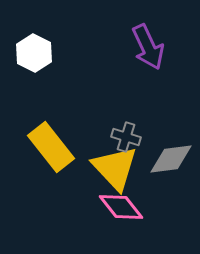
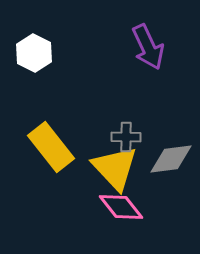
gray cross: rotated 16 degrees counterclockwise
